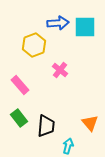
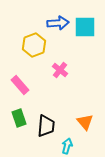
green rectangle: rotated 18 degrees clockwise
orange triangle: moved 5 px left, 1 px up
cyan arrow: moved 1 px left
